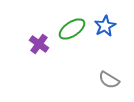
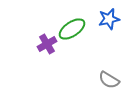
blue star: moved 4 px right, 7 px up; rotated 15 degrees clockwise
purple cross: moved 8 px right; rotated 24 degrees clockwise
